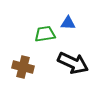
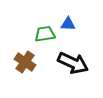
blue triangle: moved 1 px down
brown cross: moved 2 px right, 5 px up; rotated 20 degrees clockwise
